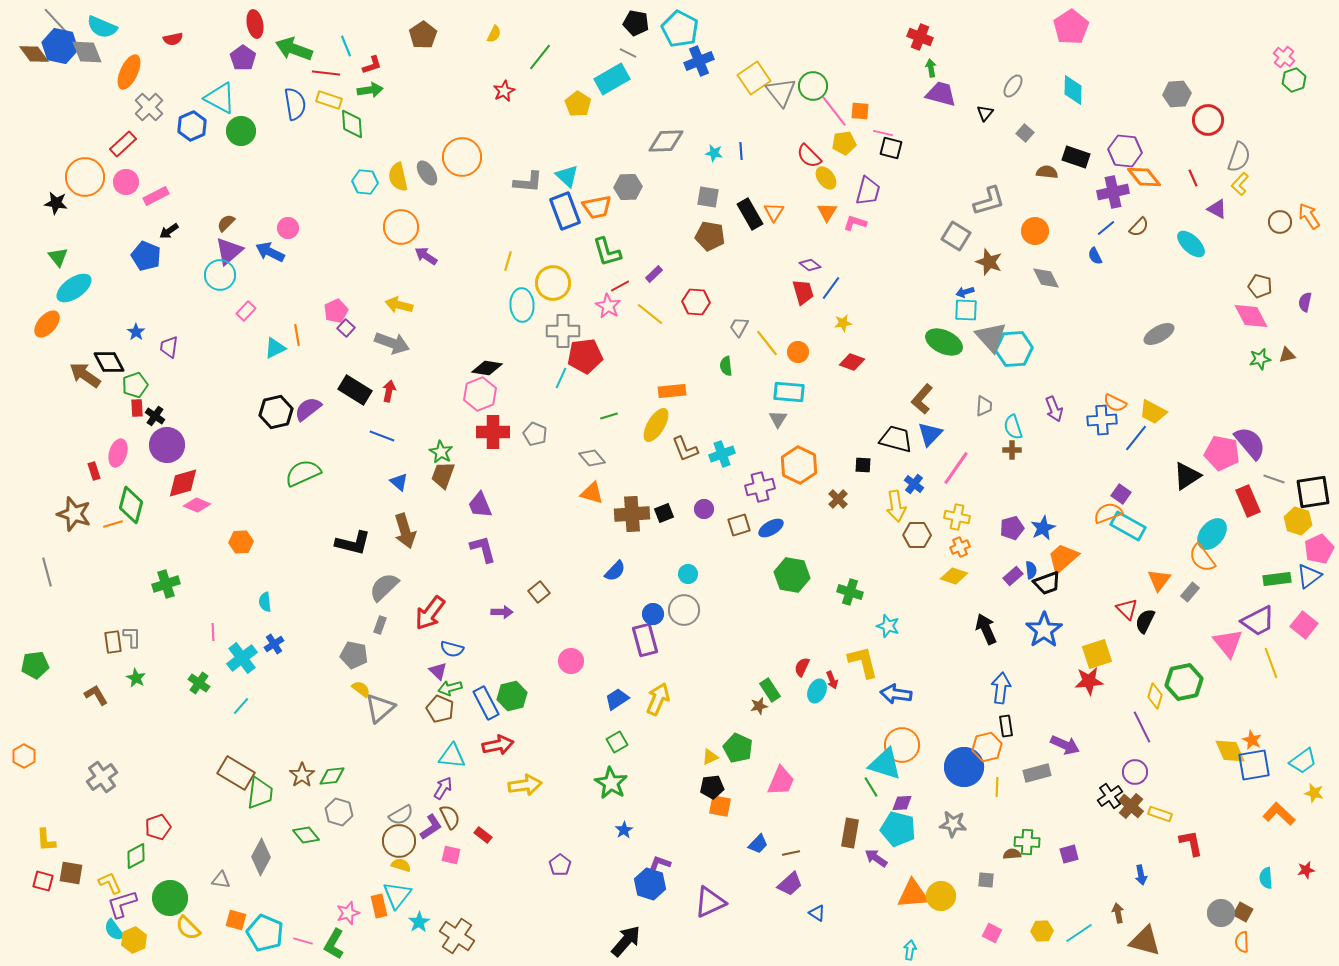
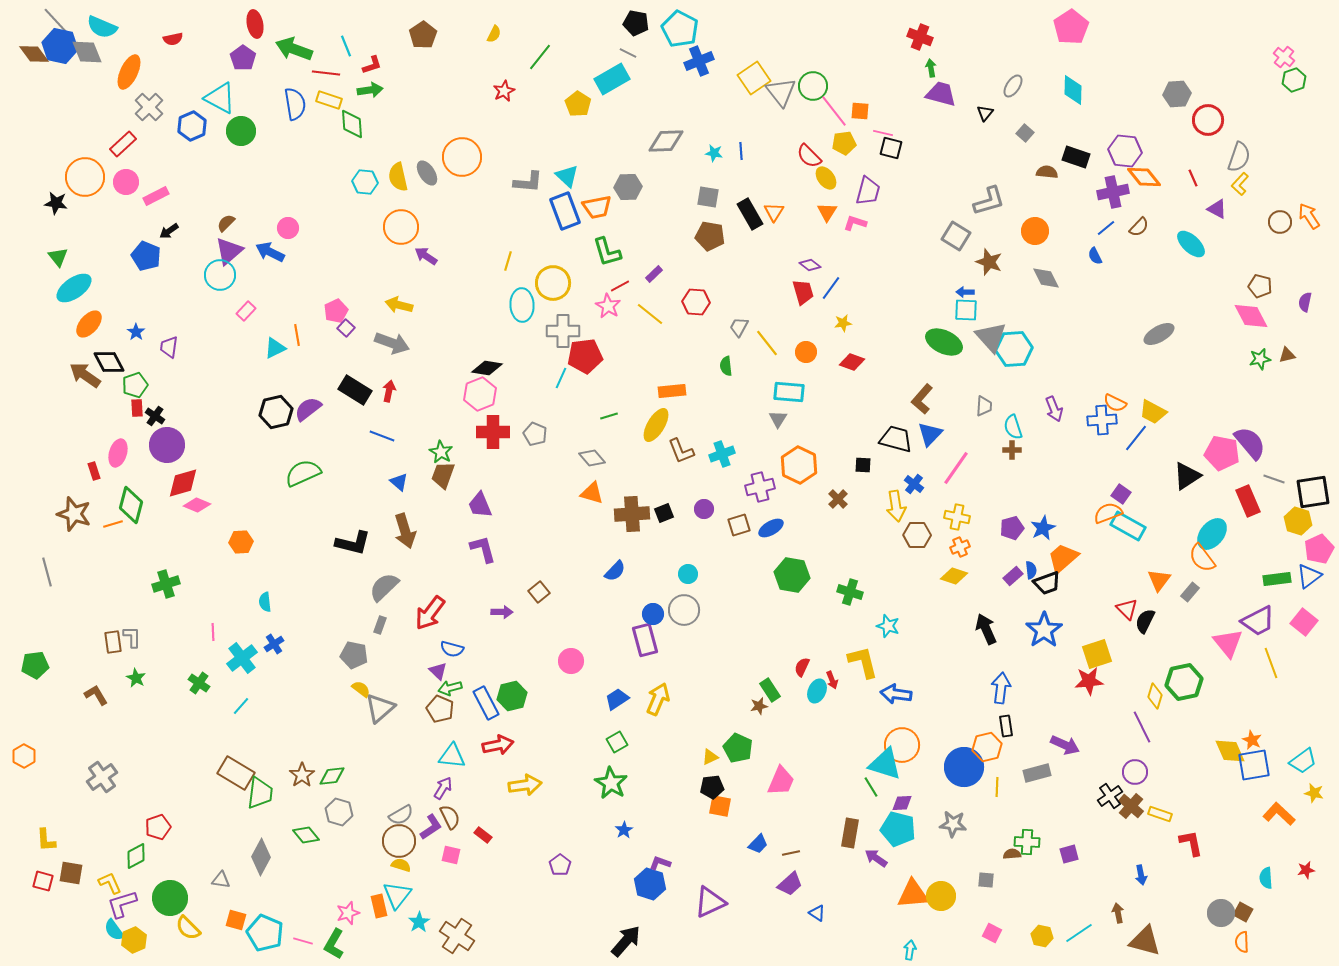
blue arrow at (965, 292): rotated 18 degrees clockwise
orange ellipse at (47, 324): moved 42 px right
orange circle at (798, 352): moved 8 px right
brown L-shape at (685, 449): moved 4 px left, 2 px down
pink square at (1304, 625): moved 3 px up
yellow hexagon at (1042, 931): moved 5 px down; rotated 15 degrees clockwise
